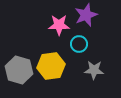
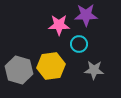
purple star: rotated 20 degrees clockwise
